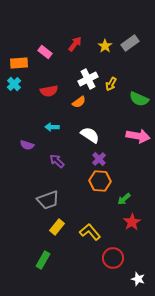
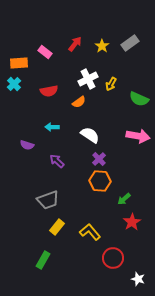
yellow star: moved 3 px left
